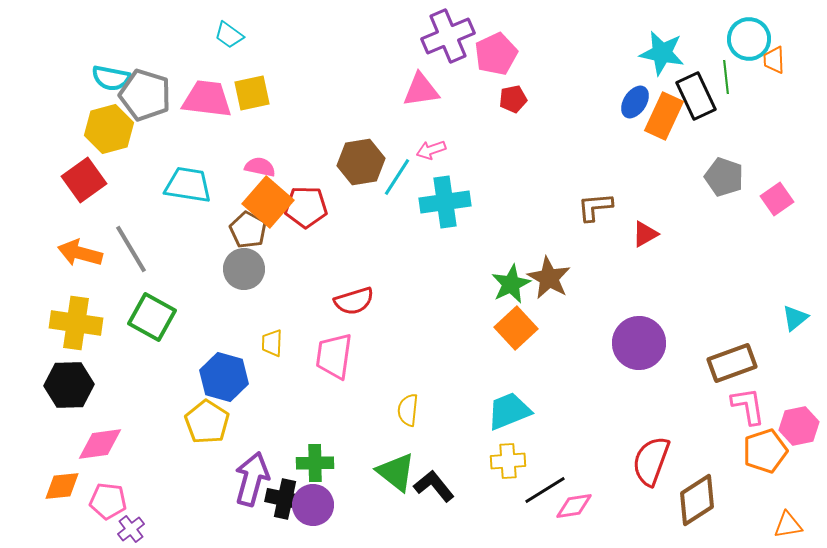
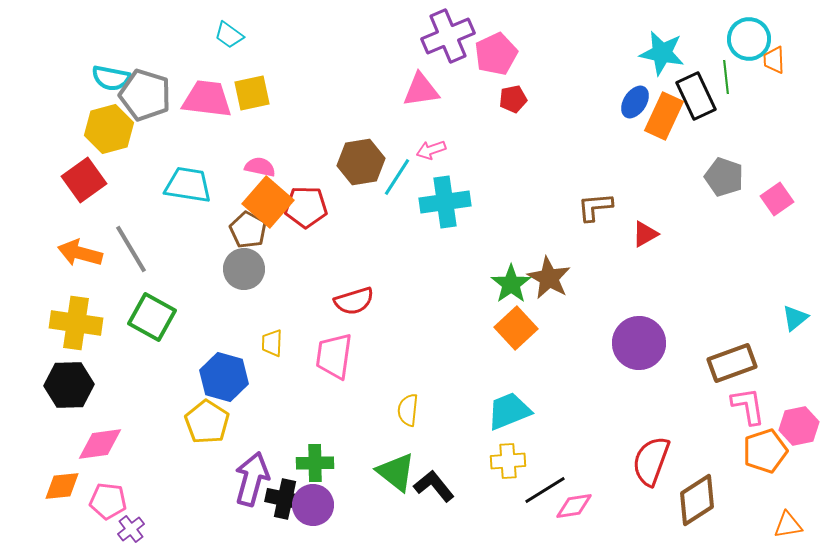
green star at (511, 284): rotated 9 degrees counterclockwise
